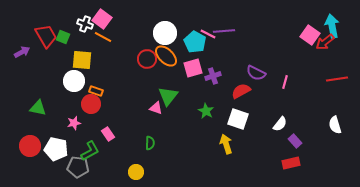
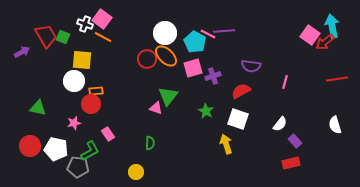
purple semicircle at (256, 73): moved 5 px left, 7 px up; rotated 18 degrees counterclockwise
orange rectangle at (96, 91): rotated 24 degrees counterclockwise
